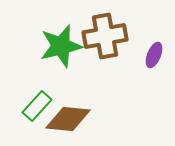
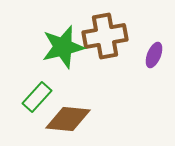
green star: moved 2 px right, 1 px down
green rectangle: moved 9 px up
